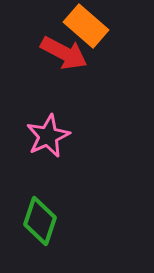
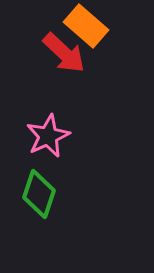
red arrow: rotated 15 degrees clockwise
green diamond: moved 1 px left, 27 px up
